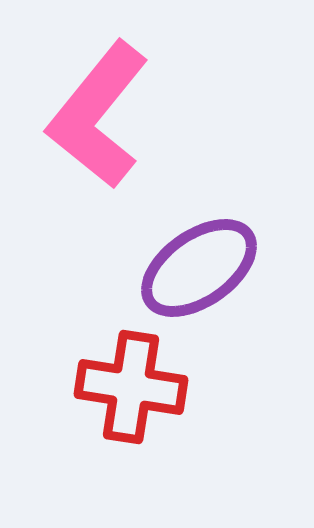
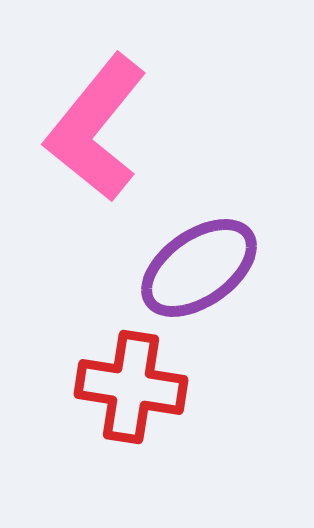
pink L-shape: moved 2 px left, 13 px down
